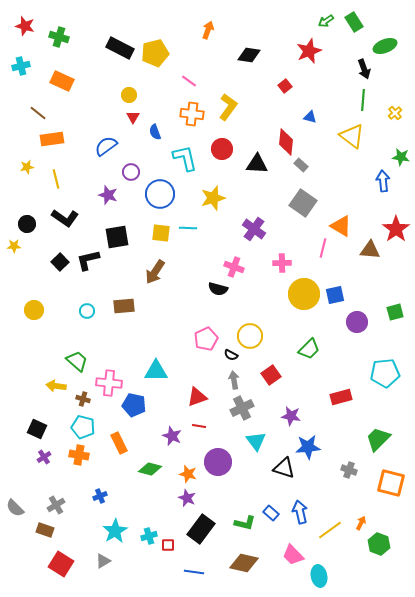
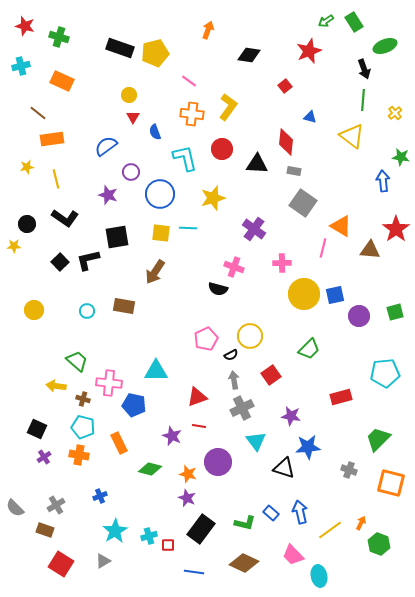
black rectangle at (120, 48): rotated 8 degrees counterclockwise
gray rectangle at (301, 165): moved 7 px left, 6 px down; rotated 32 degrees counterclockwise
brown rectangle at (124, 306): rotated 15 degrees clockwise
purple circle at (357, 322): moved 2 px right, 6 px up
black semicircle at (231, 355): rotated 56 degrees counterclockwise
brown diamond at (244, 563): rotated 12 degrees clockwise
